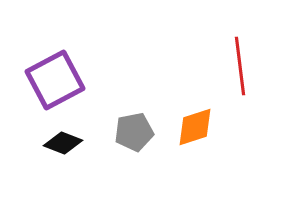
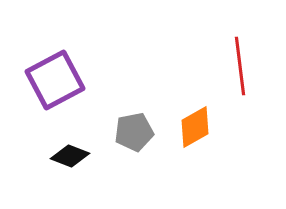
orange diamond: rotated 12 degrees counterclockwise
black diamond: moved 7 px right, 13 px down
